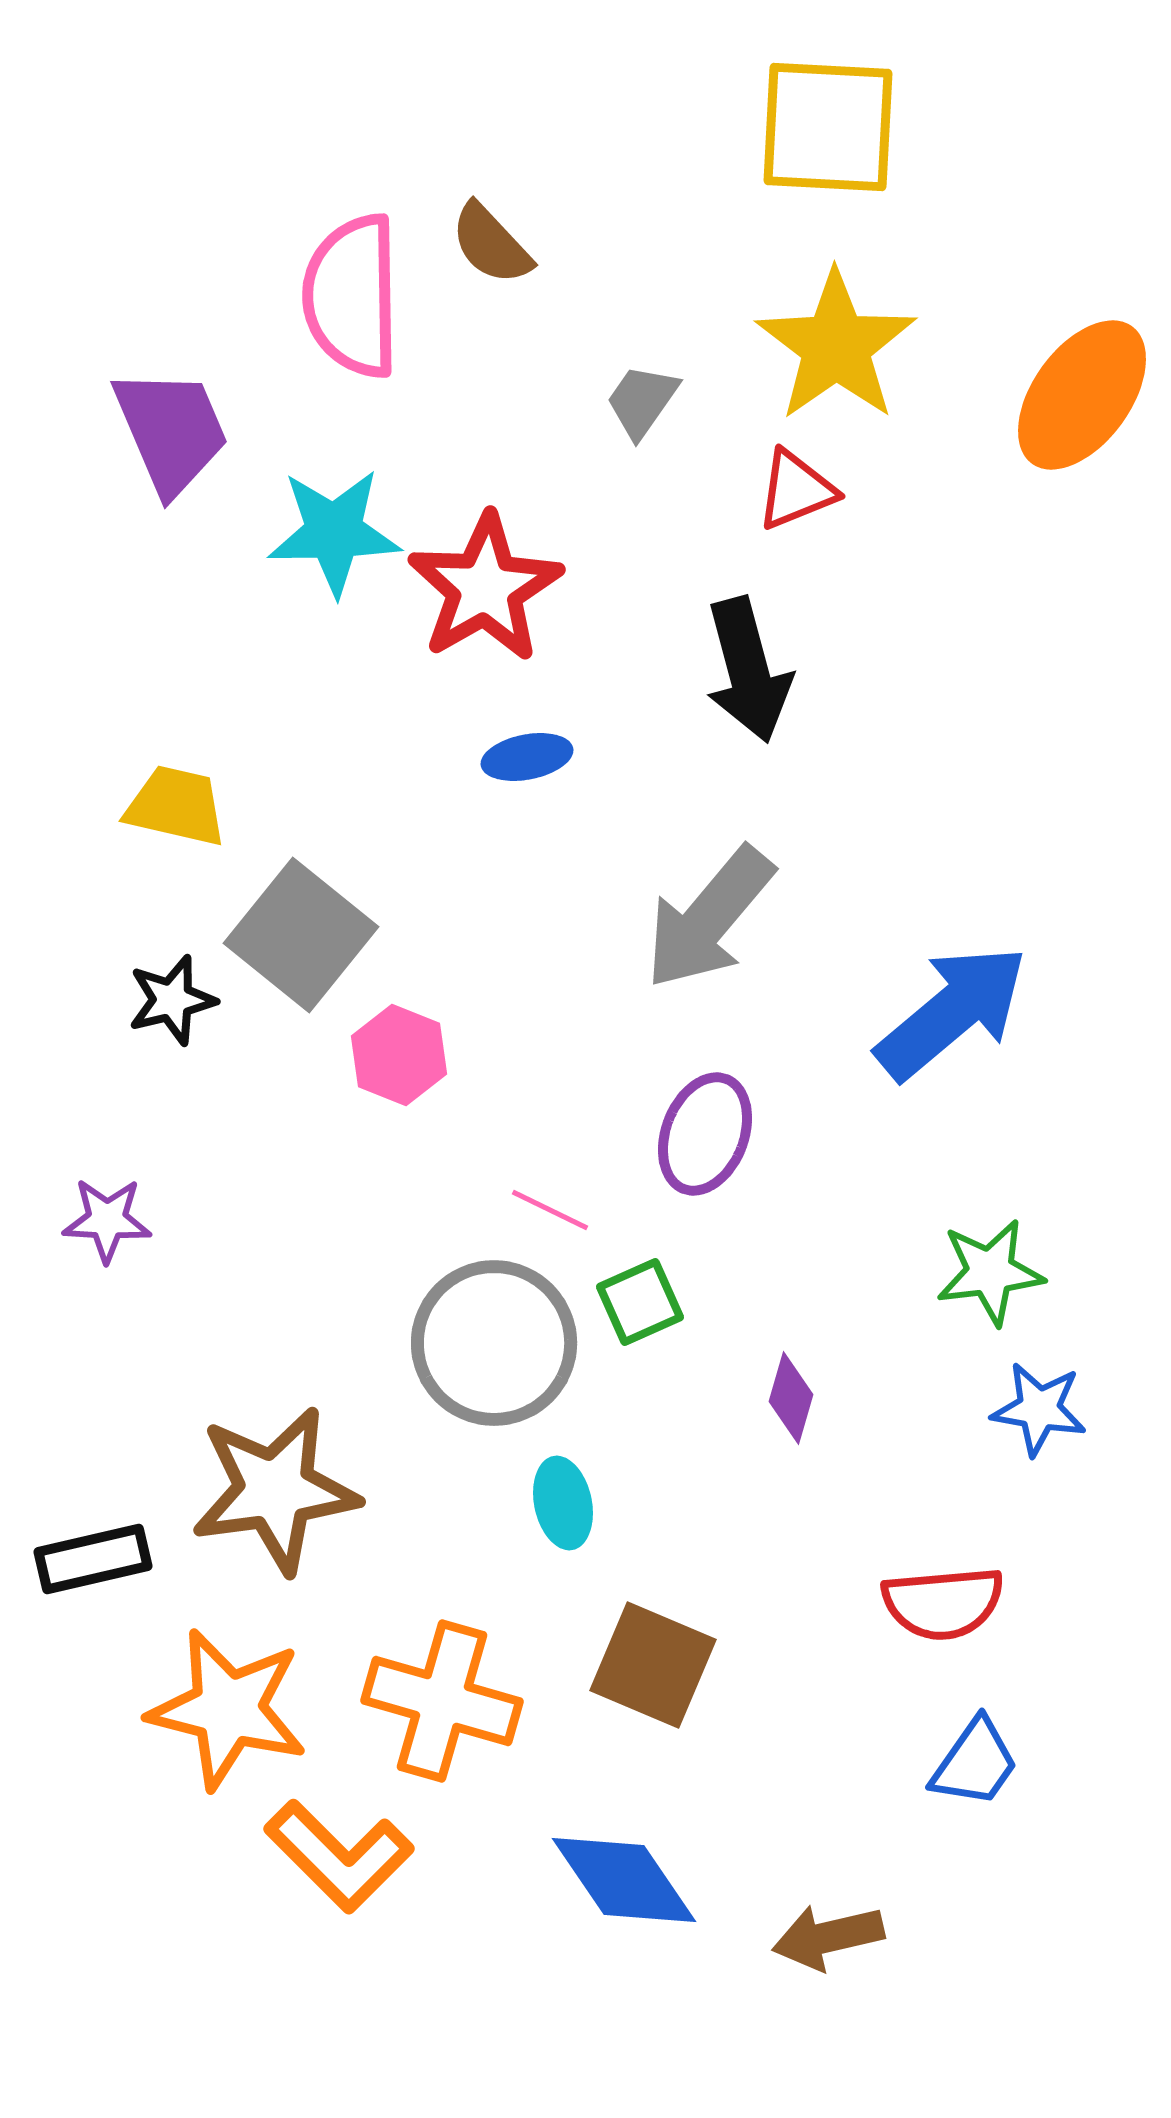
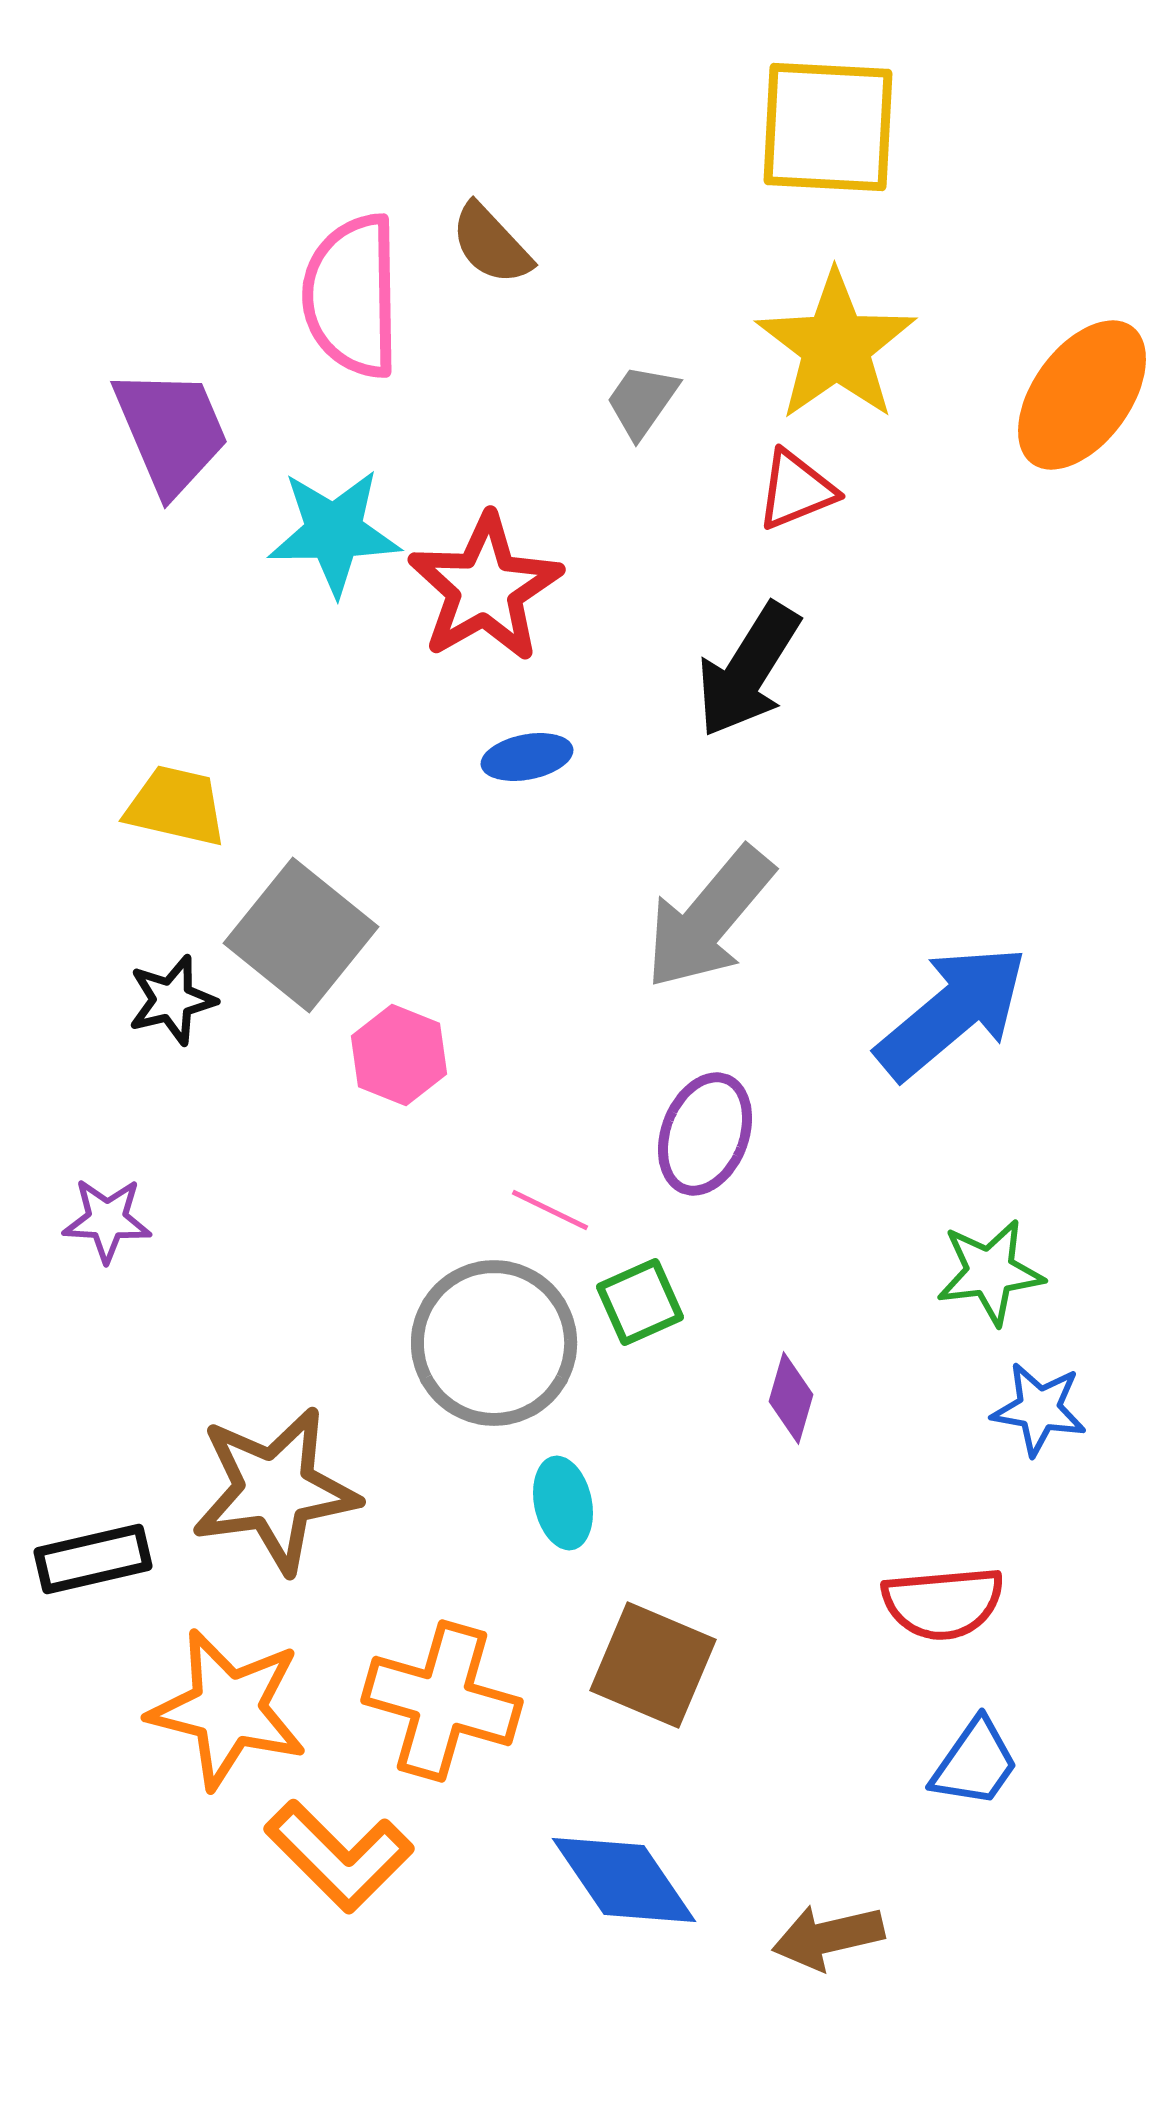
black arrow: rotated 47 degrees clockwise
